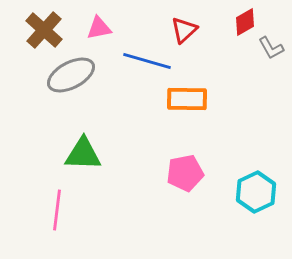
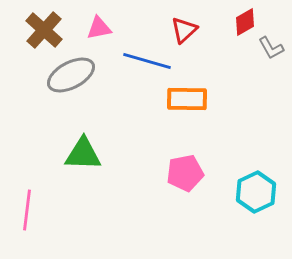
pink line: moved 30 px left
